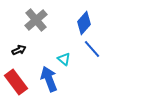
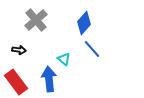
black arrow: rotated 32 degrees clockwise
blue arrow: rotated 15 degrees clockwise
